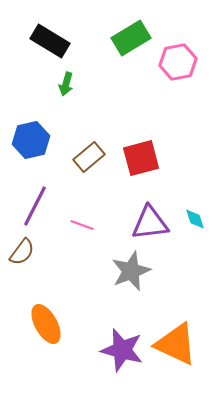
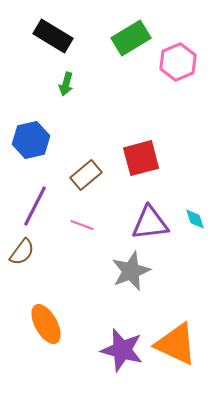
black rectangle: moved 3 px right, 5 px up
pink hexagon: rotated 12 degrees counterclockwise
brown rectangle: moved 3 px left, 18 px down
